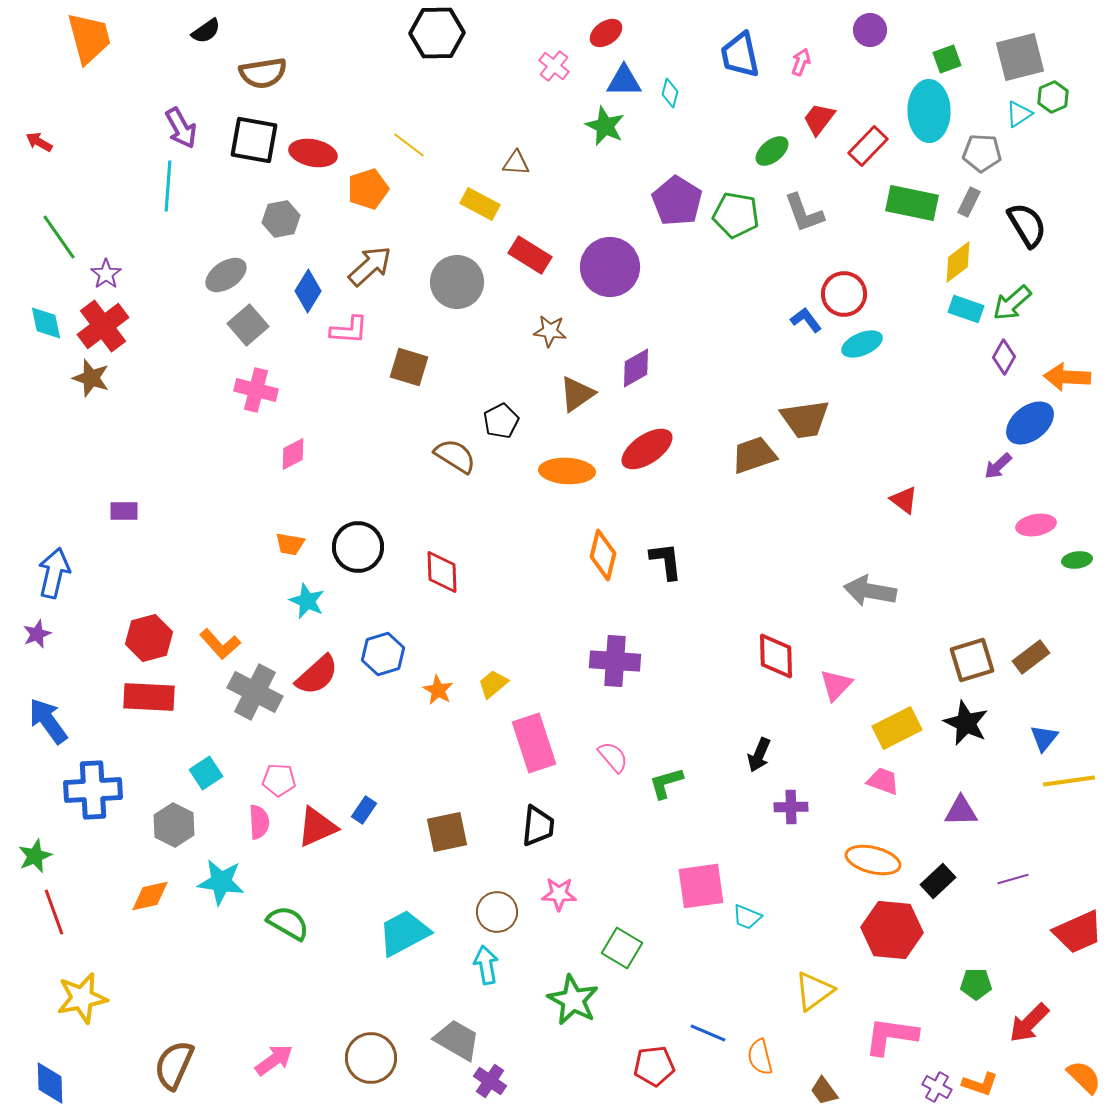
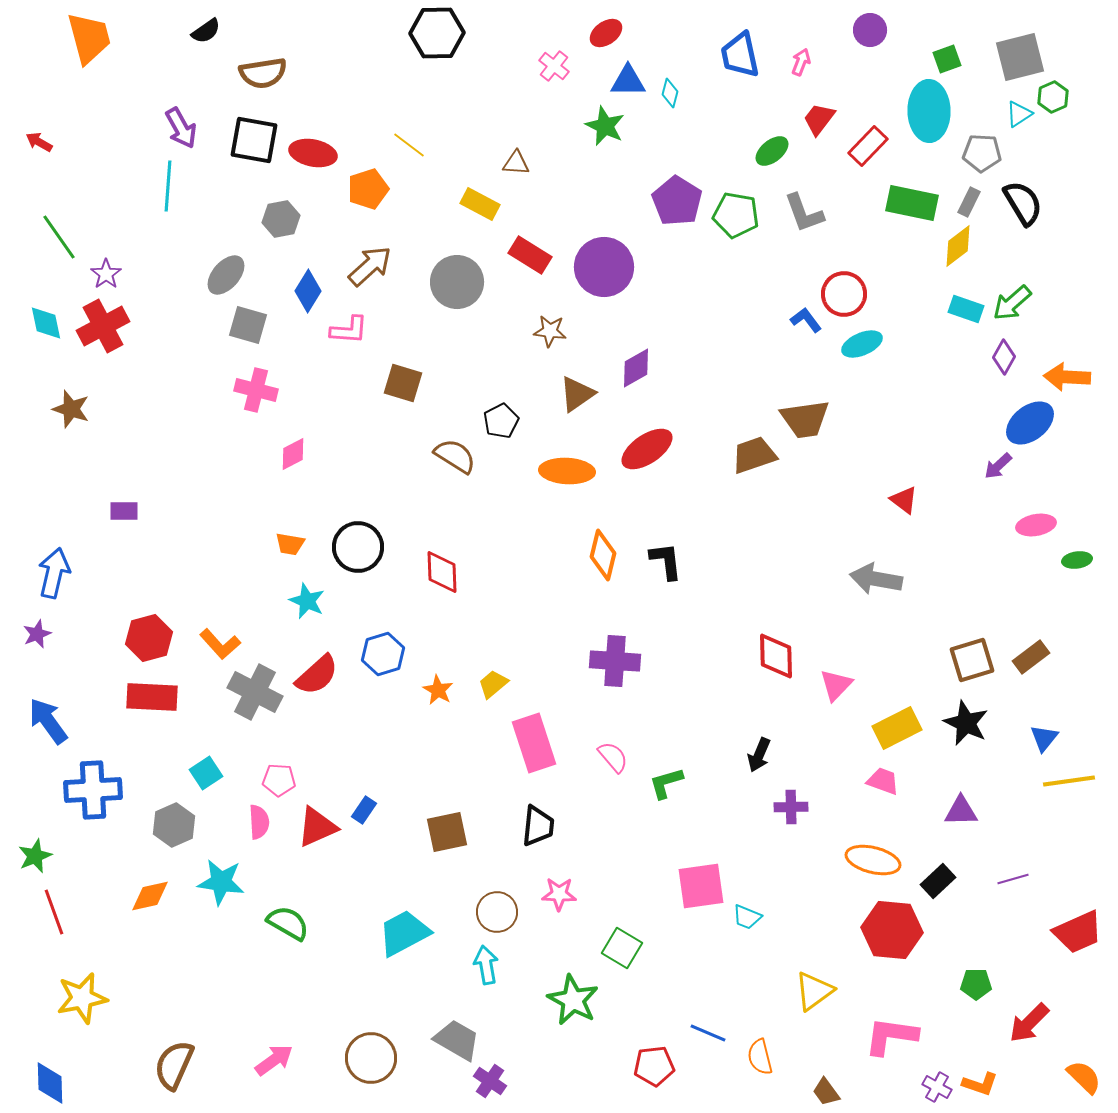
blue triangle at (624, 81): moved 4 px right
black semicircle at (1027, 225): moved 4 px left, 22 px up
yellow diamond at (958, 262): moved 16 px up
purple circle at (610, 267): moved 6 px left
gray ellipse at (226, 275): rotated 15 degrees counterclockwise
gray square at (248, 325): rotated 33 degrees counterclockwise
red cross at (103, 326): rotated 9 degrees clockwise
brown square at (409, 367): moved 6 px left, 16 px down
brown star at (91, 378): moved 20 px left, 31 px down
gray arrow at (870, 591): moved 6 px right, 12 px up
red rectangle at (149, 697): moved 3 px right
gray hexagon at (174, 825): rotated 9 degrees clockwise
brown trapezoid at (824, 1091): moved 2 px right, 1 px down
